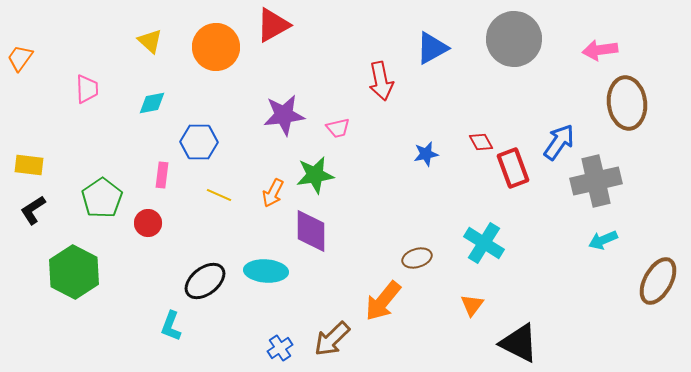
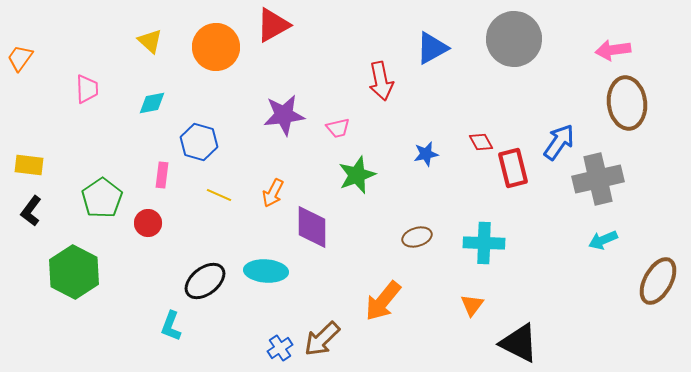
pink arrow at (600, 50): moved 13 px right
blue hexagon at (199, 142): rotated 15 degrees clockwise
red rectangle at (513, 168): rotated 6 degrees clockwise
green star at (315, 175): moved 42 px right; rotated 12 degrees counterclockwise
gray cross at (596, 181): moved 2 px right, 2 px up
black L-shape at (33, 210): moved 2 px left, 1 px down; rotated 20 degrees counterclockwise
purple diamond at (311, 231): moved 1 px right, 4 px up
cyan cross at (484, 243): rotated 30 degrees counterclockwise
brown ellipse at (417, 258): moved 21 px up
brown arrow at (332, 339): moved 10 px left
